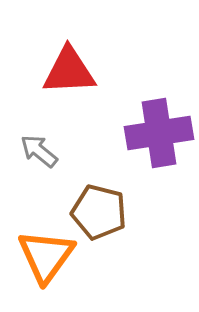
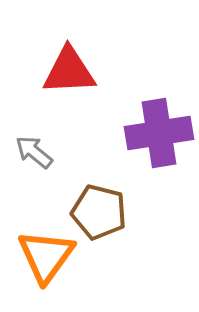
gray arrow: moved 5 px left, 1 px down
